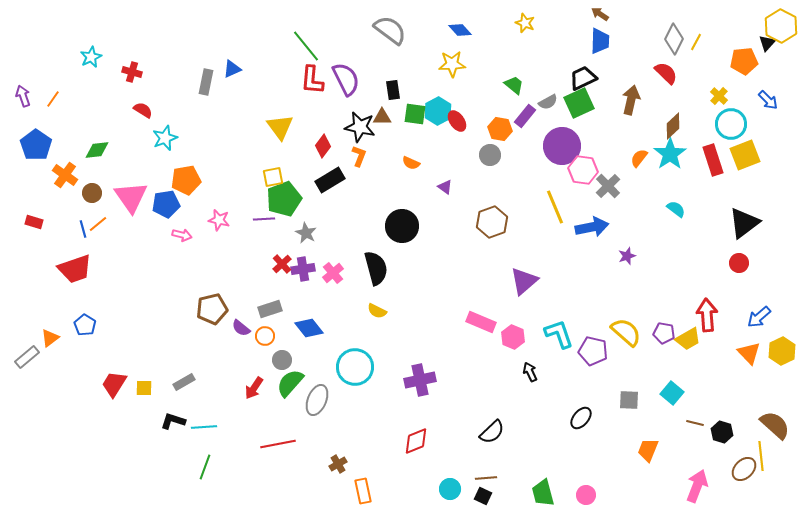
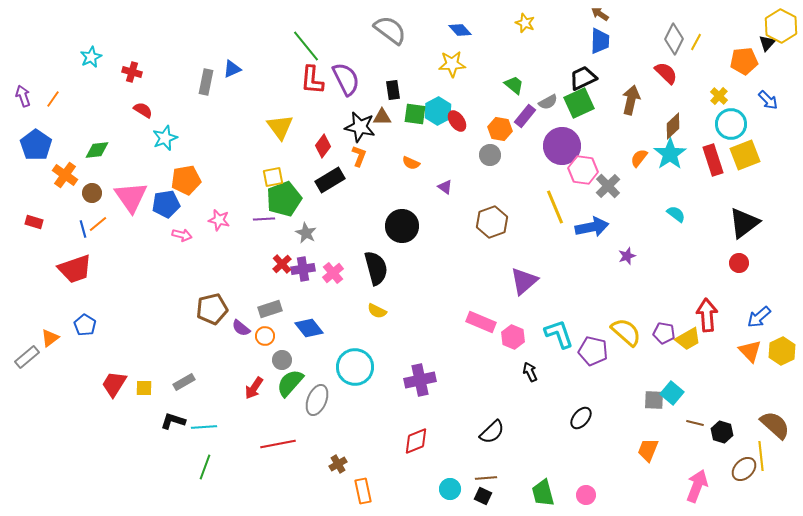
cyan semicircle at (676, 209): moved 5 px down
orange triangle at (749, 353): moved 1 px right, 2 px up
gray square at (629, 400): moved 25 px right
